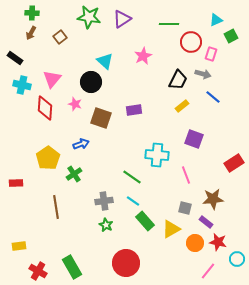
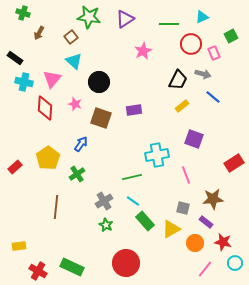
green cross at (32, 13): moved 9 px left; rotated 16 degrees clockwise
purple triangle at (122, 19): moved 3 px right
cyan triangle at (216, 20): moved 14 px left, 3 px up
brown arrow at (31, 33): moved 8 px right
brown square at (60, 37): moved 11 px right
red circle at (191, 42): moved 2 px down
pink rectangle at (211, 54): moved 3 px right, 1 px up; rotated 40 degrees counterclockwise
pink star at (143, 56): moved 5 px up
cyan triangle at (105, 61): moved 31 px left
black circle at (91, 82): moved 8 px right
cyan cross at (22, 85): moved 2 px right, 3 px up
blue arrow at (81, 144): rotated 35 degrees counterclockwise
cyan cross at (157, 155): rotated 15 degrees counterclockwise
green cross at (74, 174): moved 3 px right
green line at (132, 177): rotated 48 degrees counterclockwise
red rectangle at (16, 183): moved 1 px left, 16 px up; rotated 40 degrees counterclockwise
gray cross at (104, 201): rotated 24 degrees counterclockwise
brown line at (56, 207): rotated 15 degrees clockwise
gray square at (185, 208): moved 2 px left
red star at (218, 242): moved 5 px right
cyan circle at (237, 259): moved 2 px left, 4 px down
green rectangle at (72, 267): rotated 35 degrees counterclockwise
pink line at (208, 271): moved 3 px left, 2 px up
